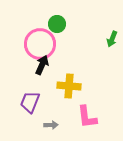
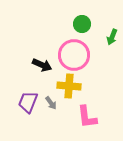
green circle: moved 25 px right
green arrow: moved 2 px up
pink circle: moved 34 px right, 11 px down
black arrow: rotated 90 degrees clockwise
purple trapezoid: moved 2 px left
gray arrow: moved 22 px up; rotated 56 degrees clockwise
